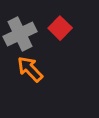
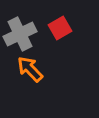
red square: rotated 15 degrees clockwise
